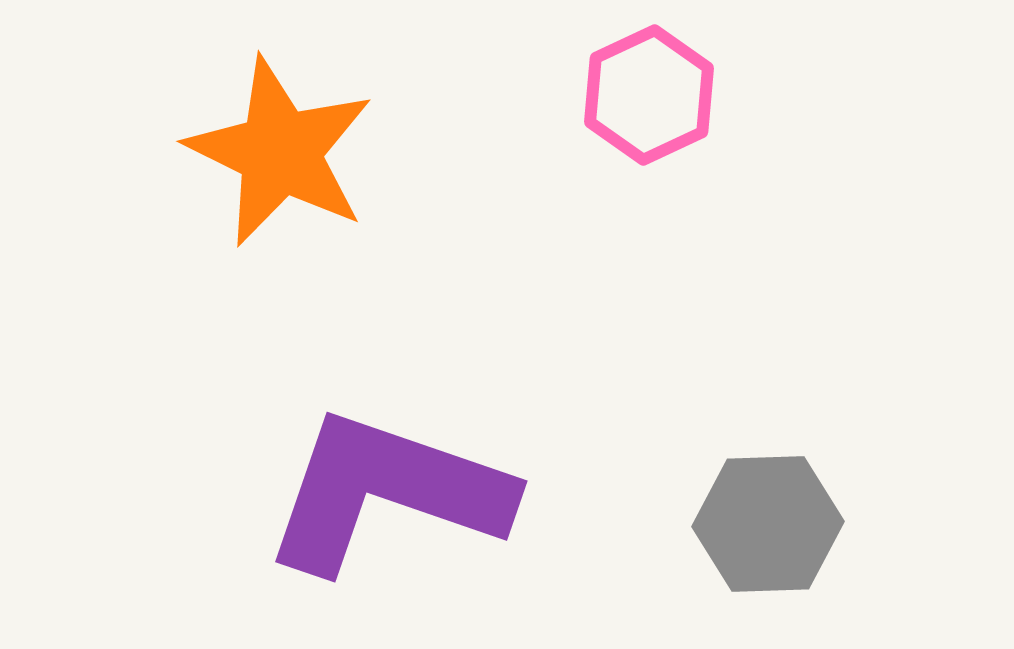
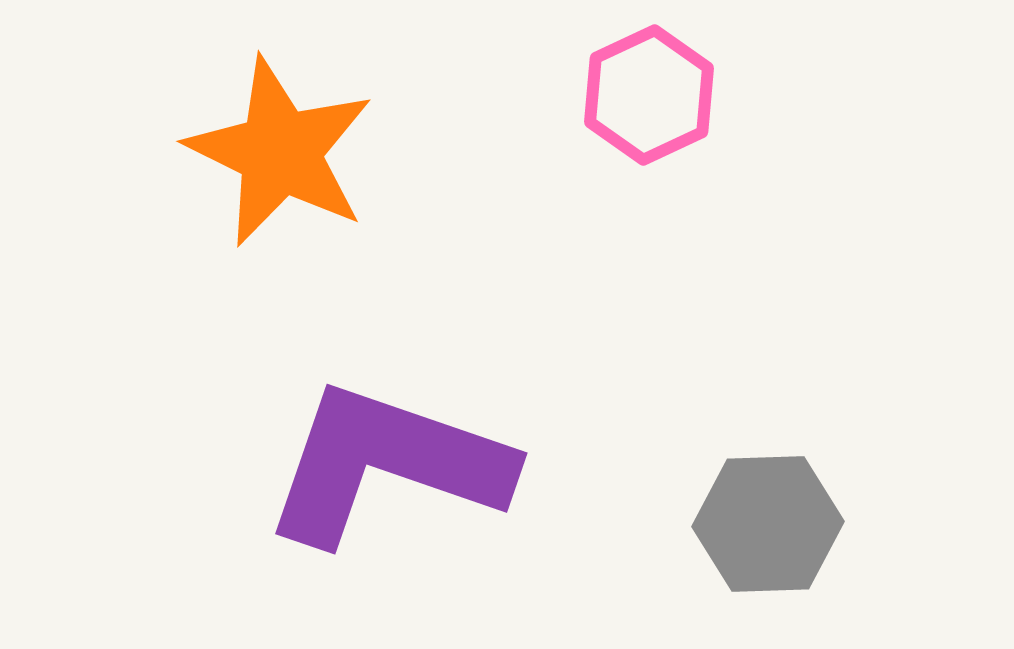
purple L-shape: moved 28 px up
